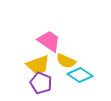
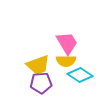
pink trapezoid: moved 18 px right, 2 px down; rotated 25 degrees clockwise
yellow semicircle: rotated 24 degrees counterclockwise
purple pentagon: rotated 25 degrees counterclockwise
